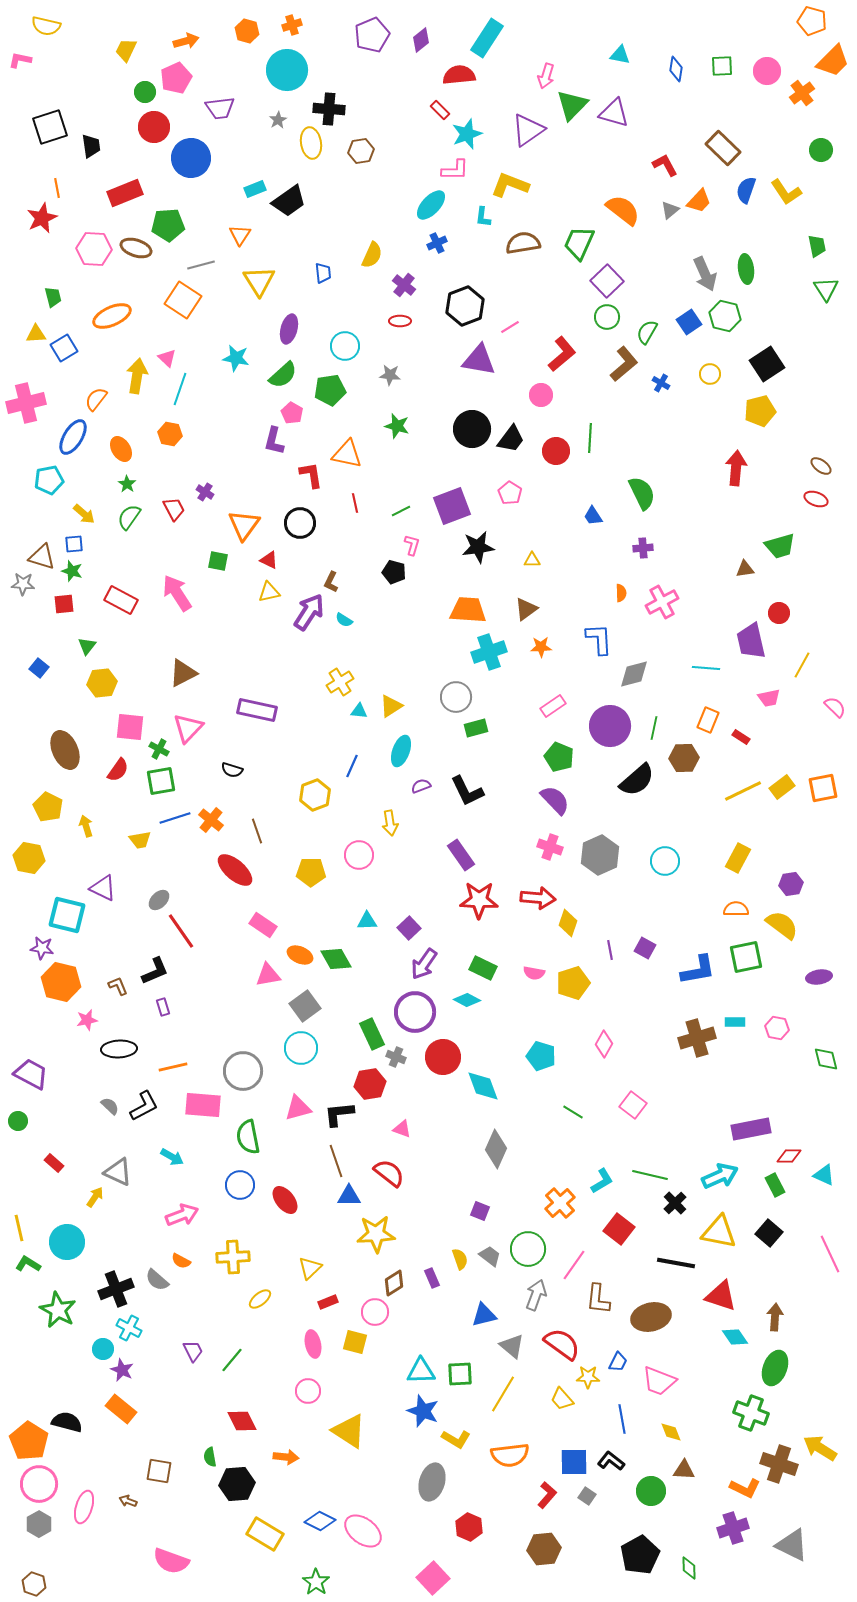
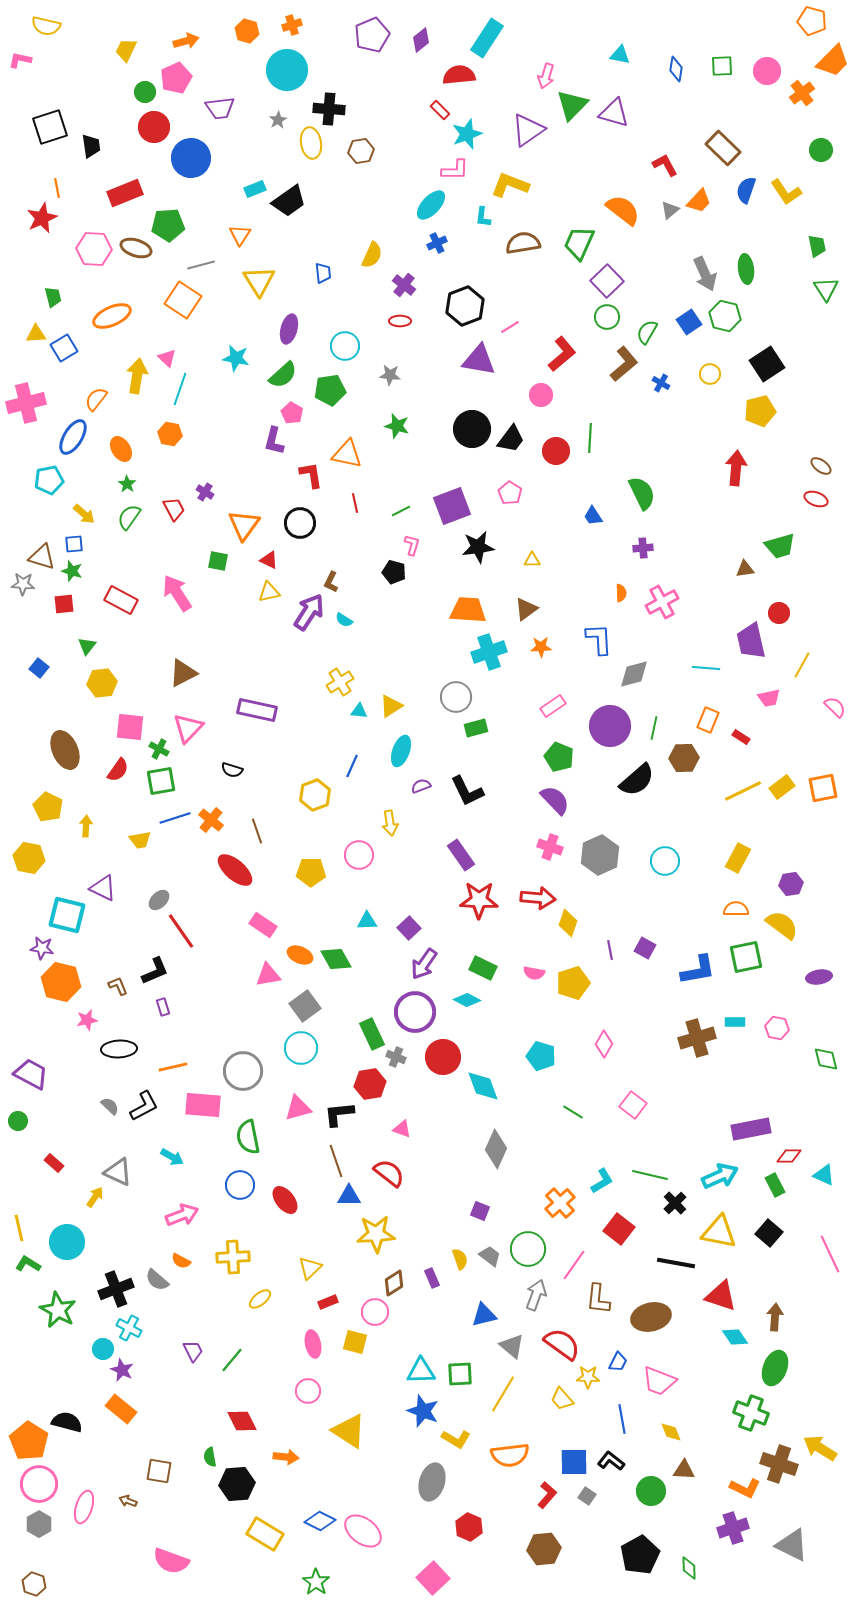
yellow arrow at (86, 826): rotated 20 degrees clockwise
